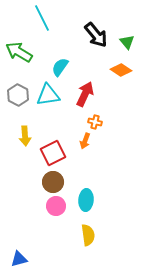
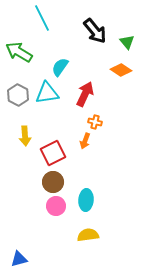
black arrow: moved 1 px left, 4 px up
cyan triangle: moved 1 px left, 2 px up
yellow semicircle: rotated 90 degrees counterclockwise
